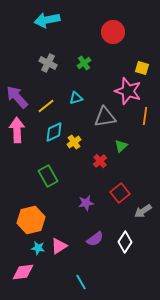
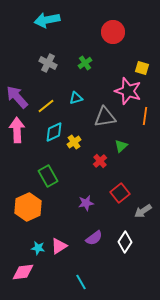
green cross: moved 1 px right
orange hexagon: moved 3 px left, 13 px up; rotated 12 degrees counterclockwise
purple semicircle: moved 1 px left, 1 px up
